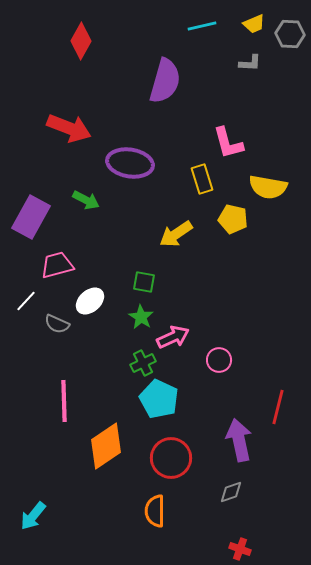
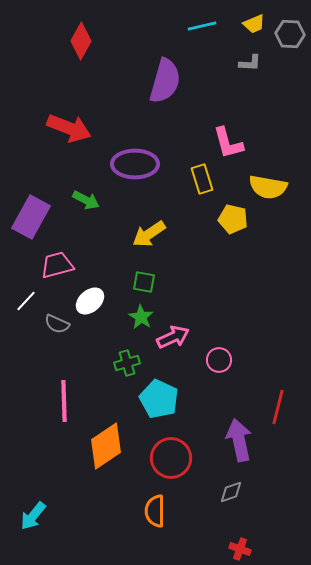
purple ellipse: moved 5 px right, 1 px down; rotated 9 degrees counterclockwise
yellow arrow: moved 27 px left
green cross: moved 16 px left; rotated 10 degrees clockwise
